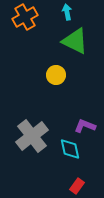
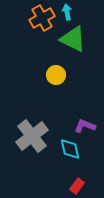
orange cross: moved 17 px right, 1 px down
green triangle: moved 2 px left, 2 px up
